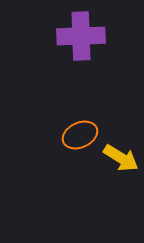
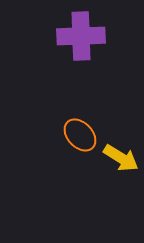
orange ellipse: rotated 72 degrees clockwise
